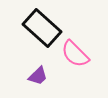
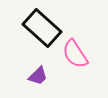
pink semicircle: rotated 12 degrees clockwise
